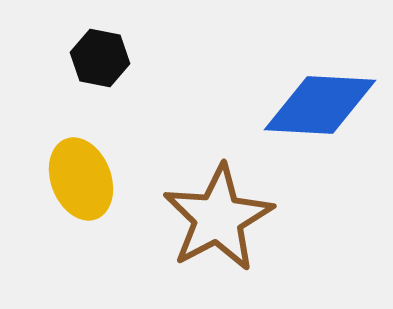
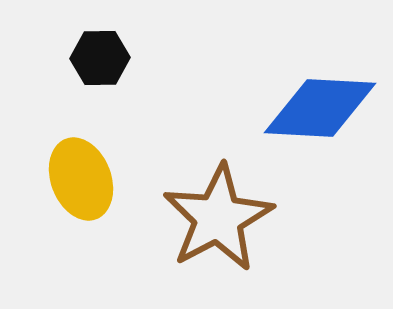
black hexagon: rotated 12 degrees counterclockwise
blue diamond: moved 3 px down
